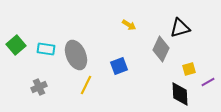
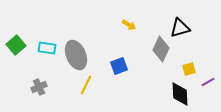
cyan rectangle: moved 1 px right, 1 px up
